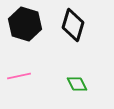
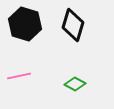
green diamond: moved 2 px left; rotated 35 degrees counterclockwise
